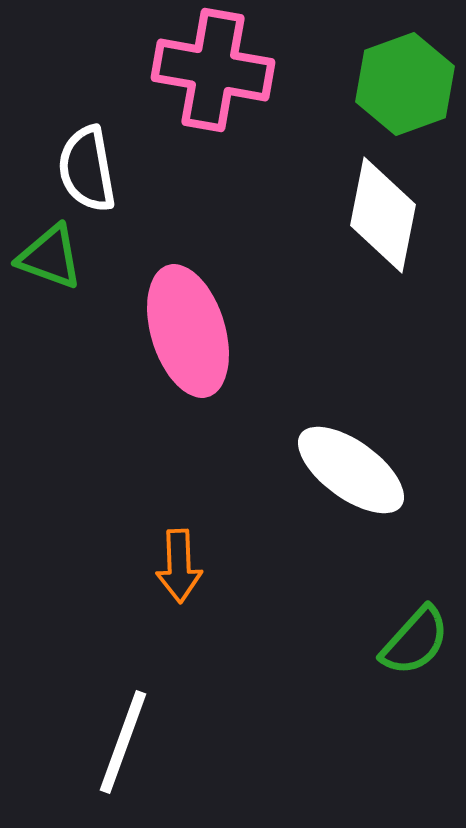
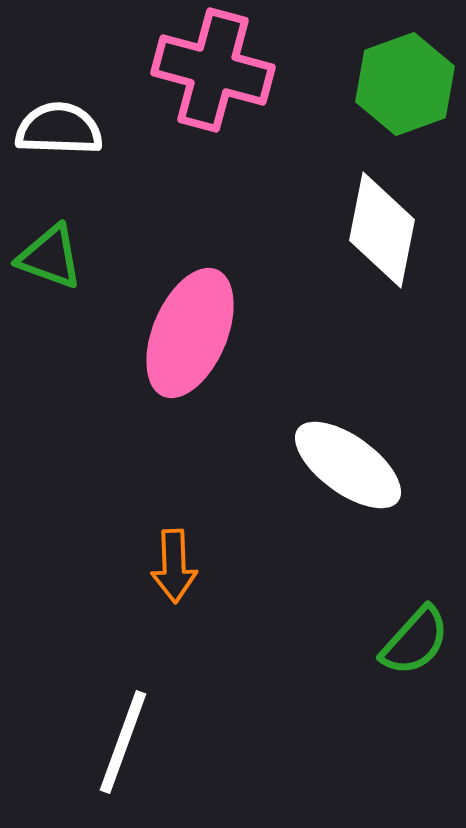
pink cross: rotated 5 degrees clockwise
white semicircle: moved 28 px left, 40 px up; rotated 102 degrees clockwise
white diamond: moved 1 px left, 15 px down
pink ellipse: moved 2 px right, 2 px down; rotated 40 degrees clockwise
white ellipse: moved 3 px left, 5 px up
orange arrow: moved 5 px left
